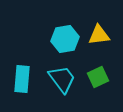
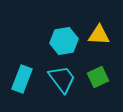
yellow triangle: rotated 10 degrees clockwise
cyan hexagon: moved 1 px left, 2 px down
cyan rectangle: rotated 16 degrees clockwise
